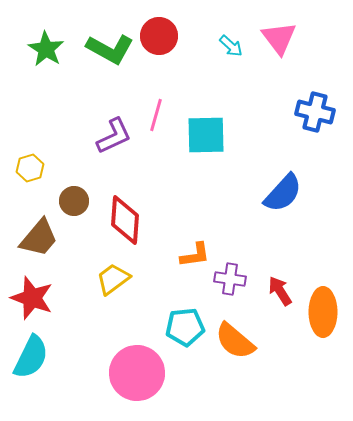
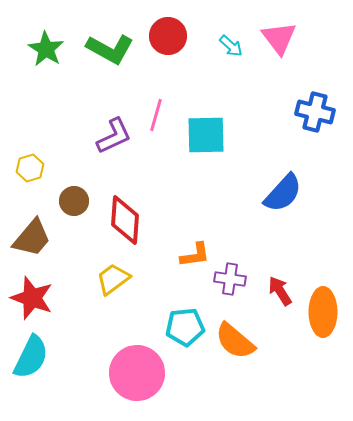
red circle: moved 9 px right
brown trapezoid: moved 7 px left
